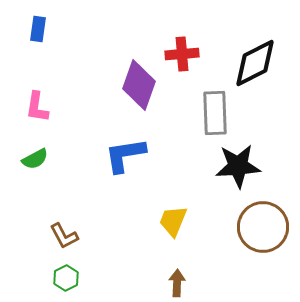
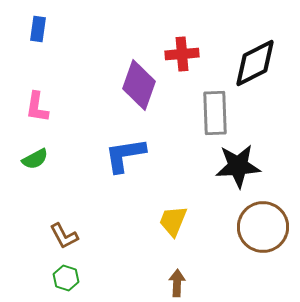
green hexagon: rotated 15 degrees counterclockwise
